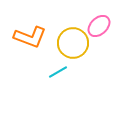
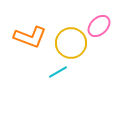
yellow circle: moved 2 px left
